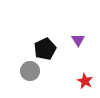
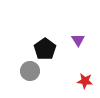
black pentagon: rotated 10 degrees counterclockwise
red star: rotated 21 degrees counterclockwise
